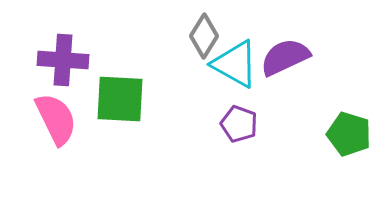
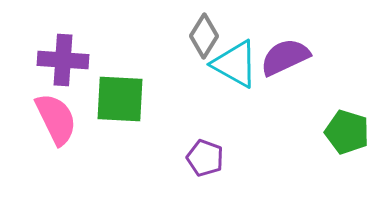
purple pentagon: moved 34 px left, 34 px down
green pentagon: moved 2 px left, 2 px up
